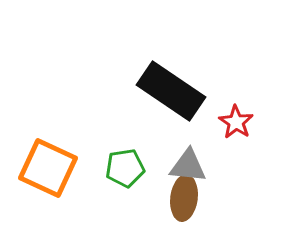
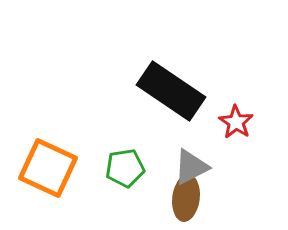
gray triangle: moved 3 px right, 1 px down; rotated 33 degrees counterclockwise
brown ellipse: moved 2 px right
